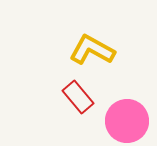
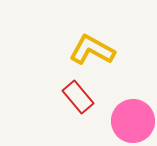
pink circle: moved 6 px right
